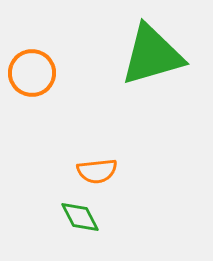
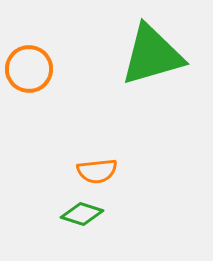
orange circle: moved 3 px left, 4 px up
green diamond: moved 2 px right, 3 px up; rotated 45 degrees counterclockwise
